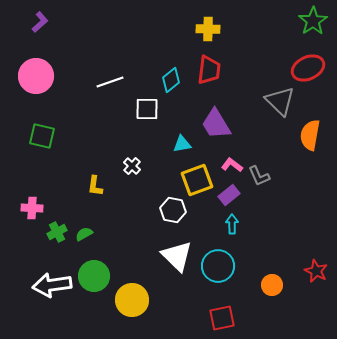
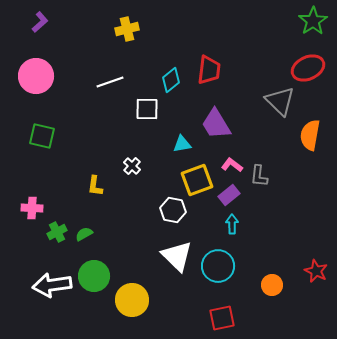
yellow cross: moved 81 px left; rotated 15 degrees counterclockwise
gray L-shape: rotated 30 degrees clockwise
